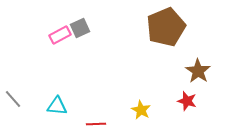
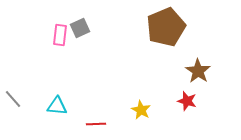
pink rectangle: rotated 55 degrees counterclockwise
